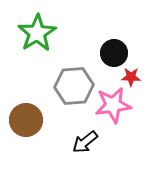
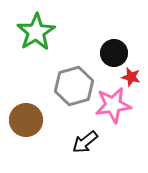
green star: moved 1 px left, 1 px up
red star: rotated 12 degrees clockwise
gray hexagon: rotated 12 degrees counterclockwise
